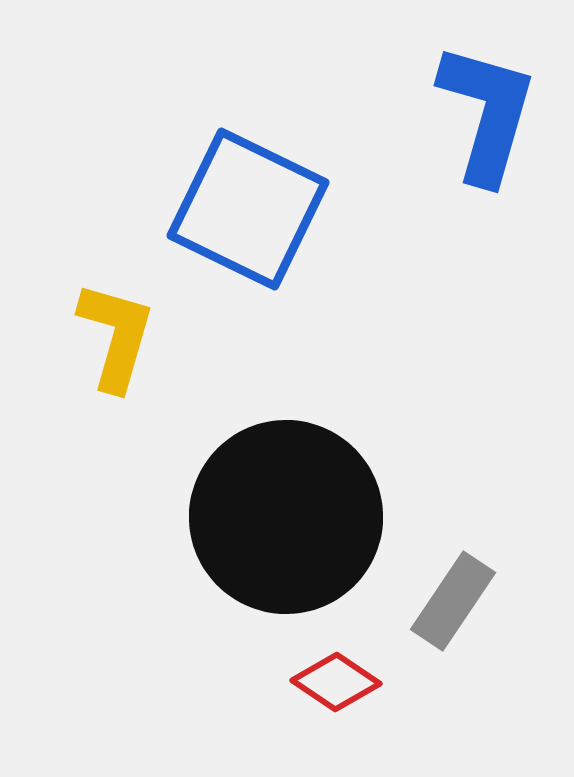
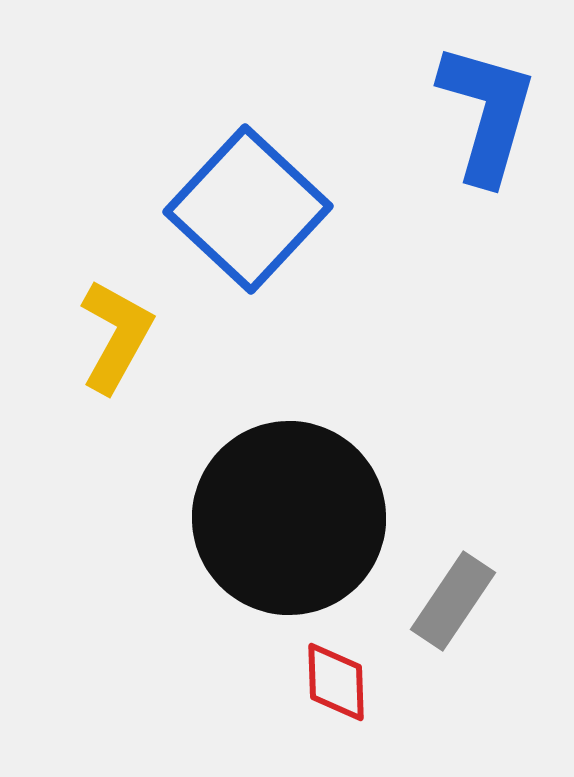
blue square: rotated 17 degrees clockwise
yellow L-shape: rotated 13 degrees clockwise
black circle: moved 3 px right, 1 px down
red diamond: rotated 54 degrees clockwise
